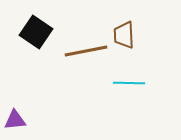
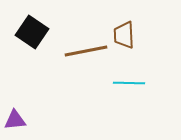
black square: moved 4 px left
